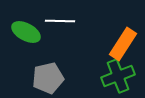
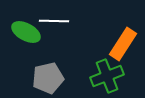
white line: moved 6 px left
green cross: moved 11 px left
